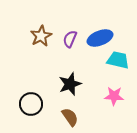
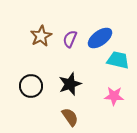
blue ellipse: rotated 15 degrees counterclockwise
black circle: moved 18 px up
